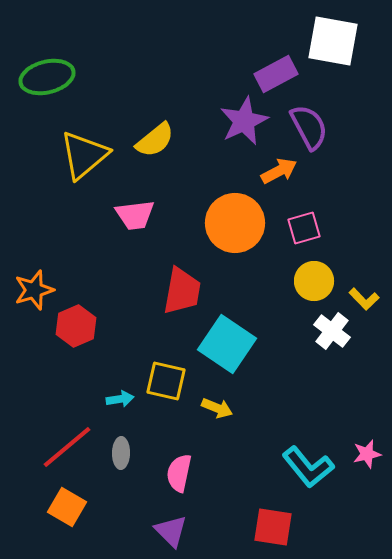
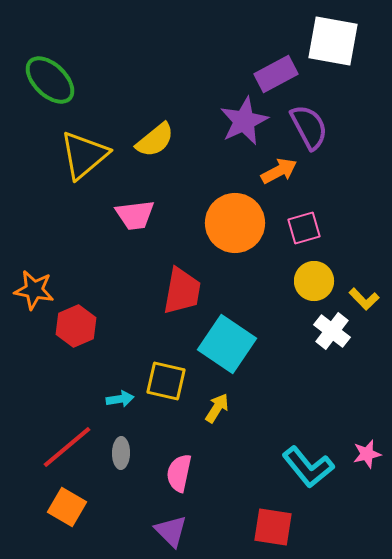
green ellipse: moved 3 px right, 3 px down; rotated 58 degrees clockwise
orange star: rotated 27 degrees clockwise
yellow arrow: rotated 80 degrees counterclockwise
